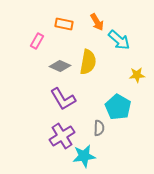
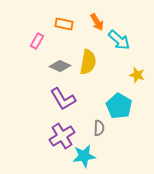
yellow star: rotated 21 degrees clockwise
cyan pentagon: moved 1 px right, 1 px up
